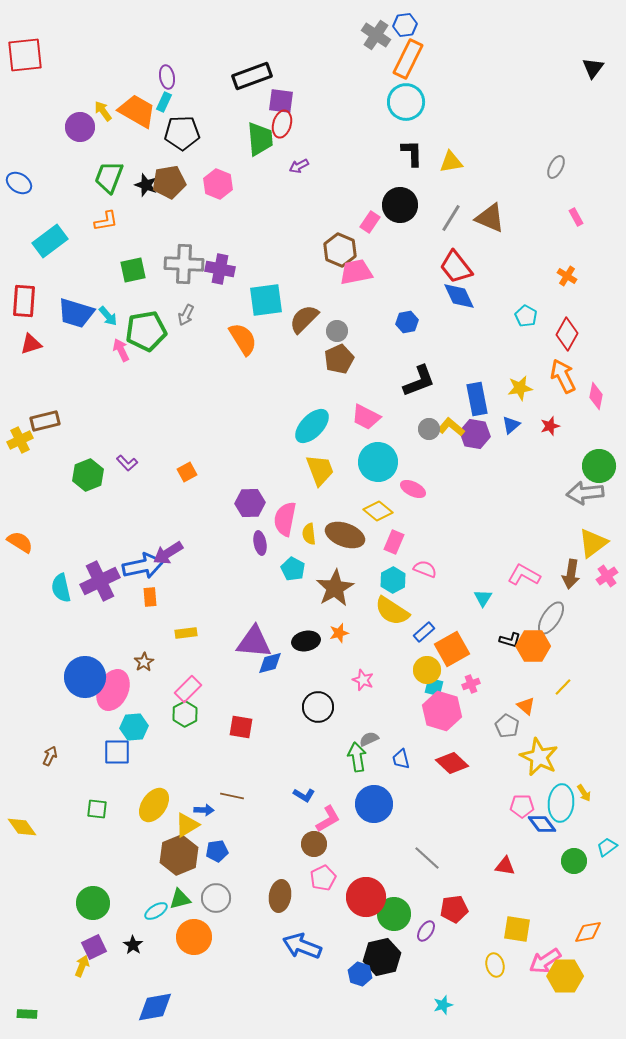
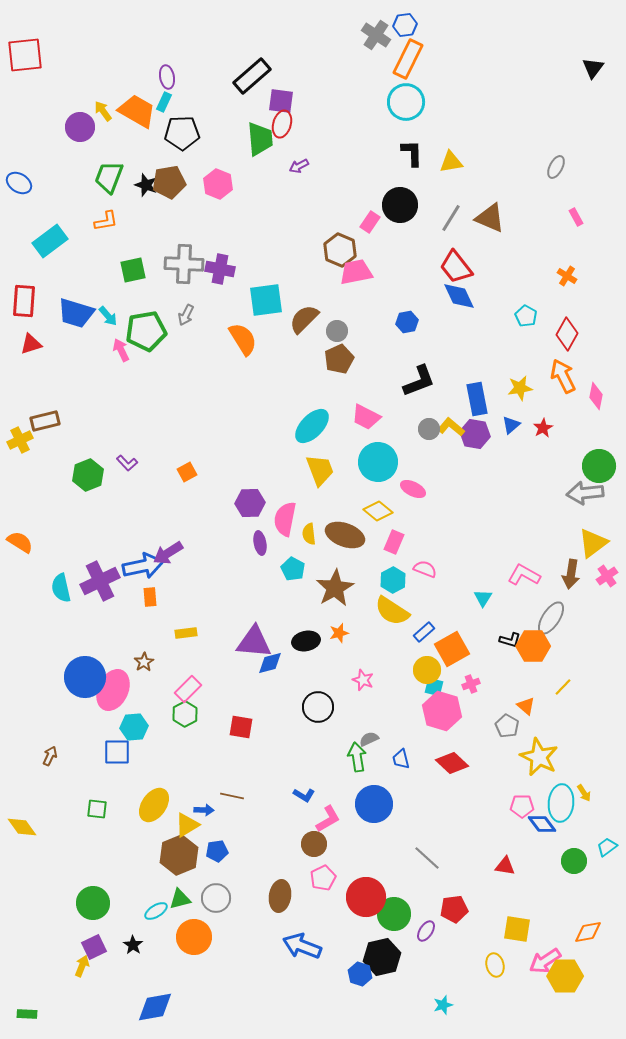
black rectangle at (252, 76): rotated 21 degrees counterclockwise
red star at (550, 426): moved 7 px left, 2 px down; rotated 12 degrees counterclockwise
